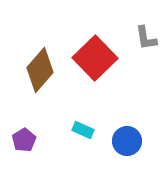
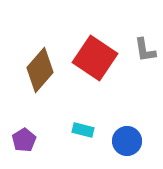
gray L-shape: moved 1 px left, 12 px down
red square: rotated 12 degrees counterclockwise
cyan rectangle: rotated 10 degrees counterclockwise
